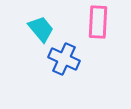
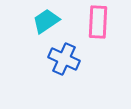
cyan trapezoid: moved 5 px right, 8 px up; rotated 84 degrees counterclockwise
